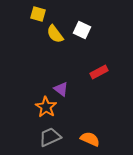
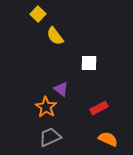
yellow square: rotated 28 degrees clockwise
white square: moved 7 px right, 33 px down; rotated 24 degrees counterclockwise
yellow semicircle: moved 2 px down
red rectangle: moved 36 px down
orange semicircle: moved 18 px right
